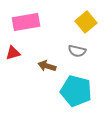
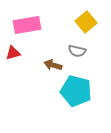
pink rectangle: moved 1 px right, 3 px down
brown arrow: moved 6 px right, 1 px up
